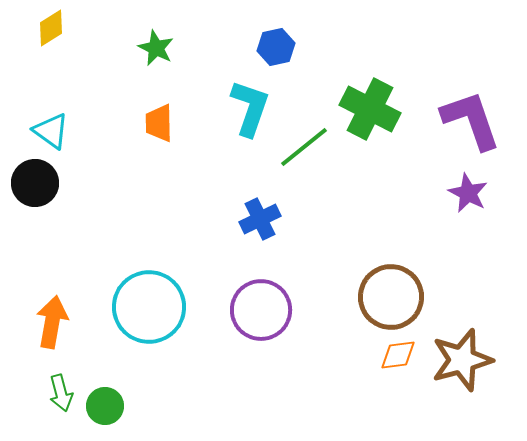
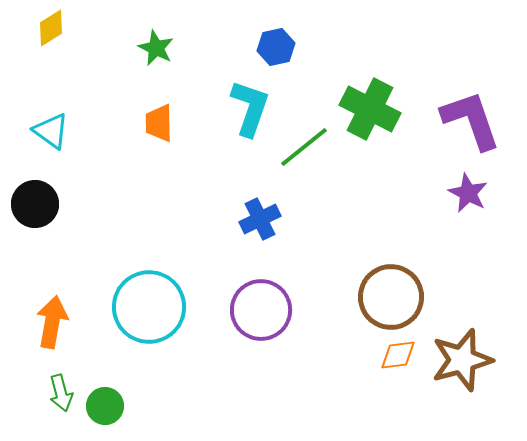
black circle: moved 21 px down
